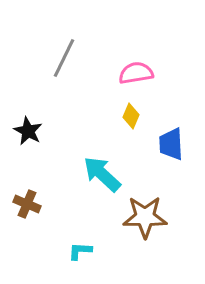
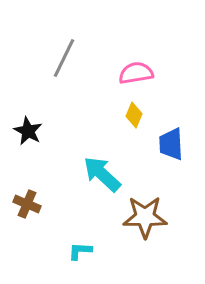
yellow diamond: moved 3 px right, 1 px up
